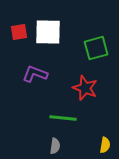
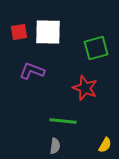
purple L-shape: moved 3 px left, 3 px up
green line: moved 3 px down
yellow semicircle: rotated 21 degrees clockwise
